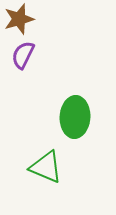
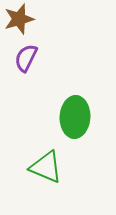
purple semicircle: moved 3 px right, 3 px down
